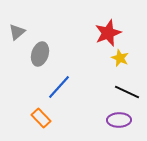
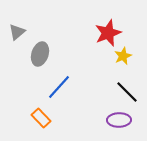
yellow star: moved 3 px right, 2 px up; rotated 24 degrees clockwise
black line: rotated 20 degrees clockwise
